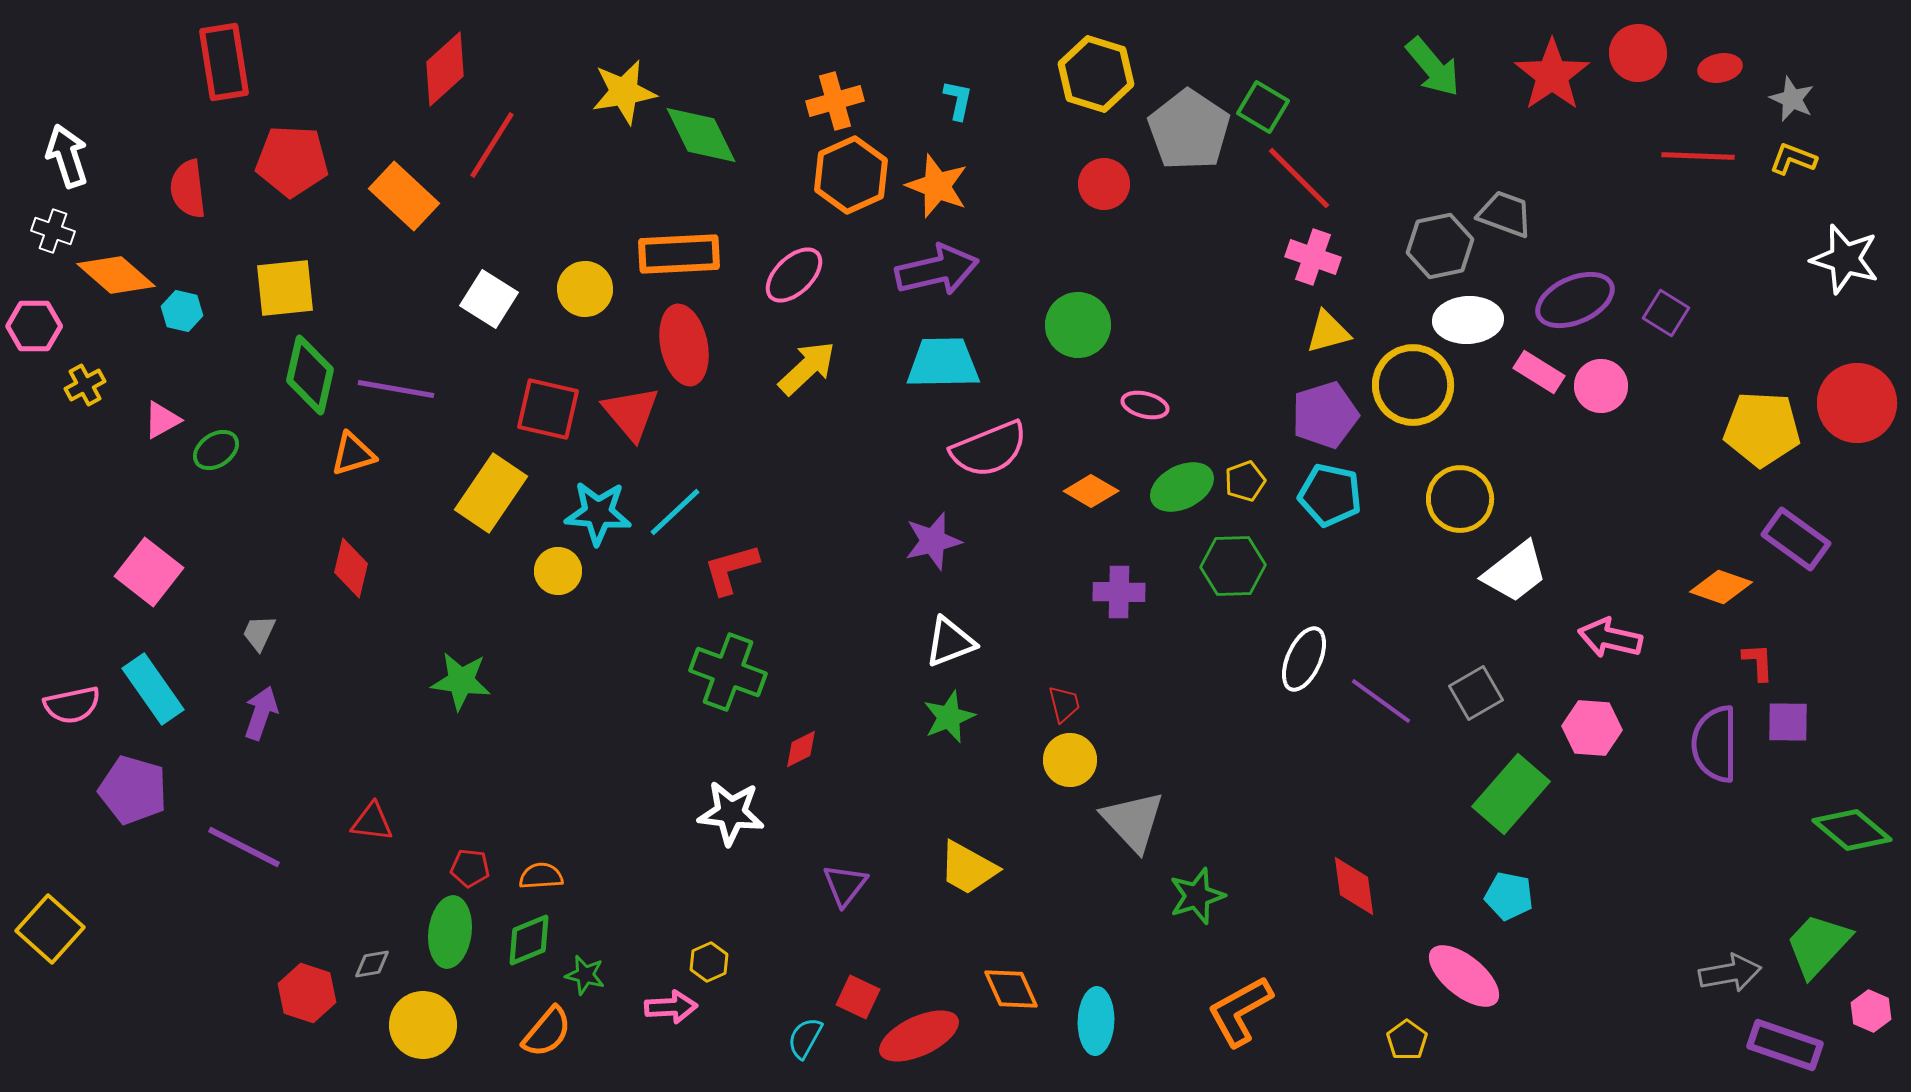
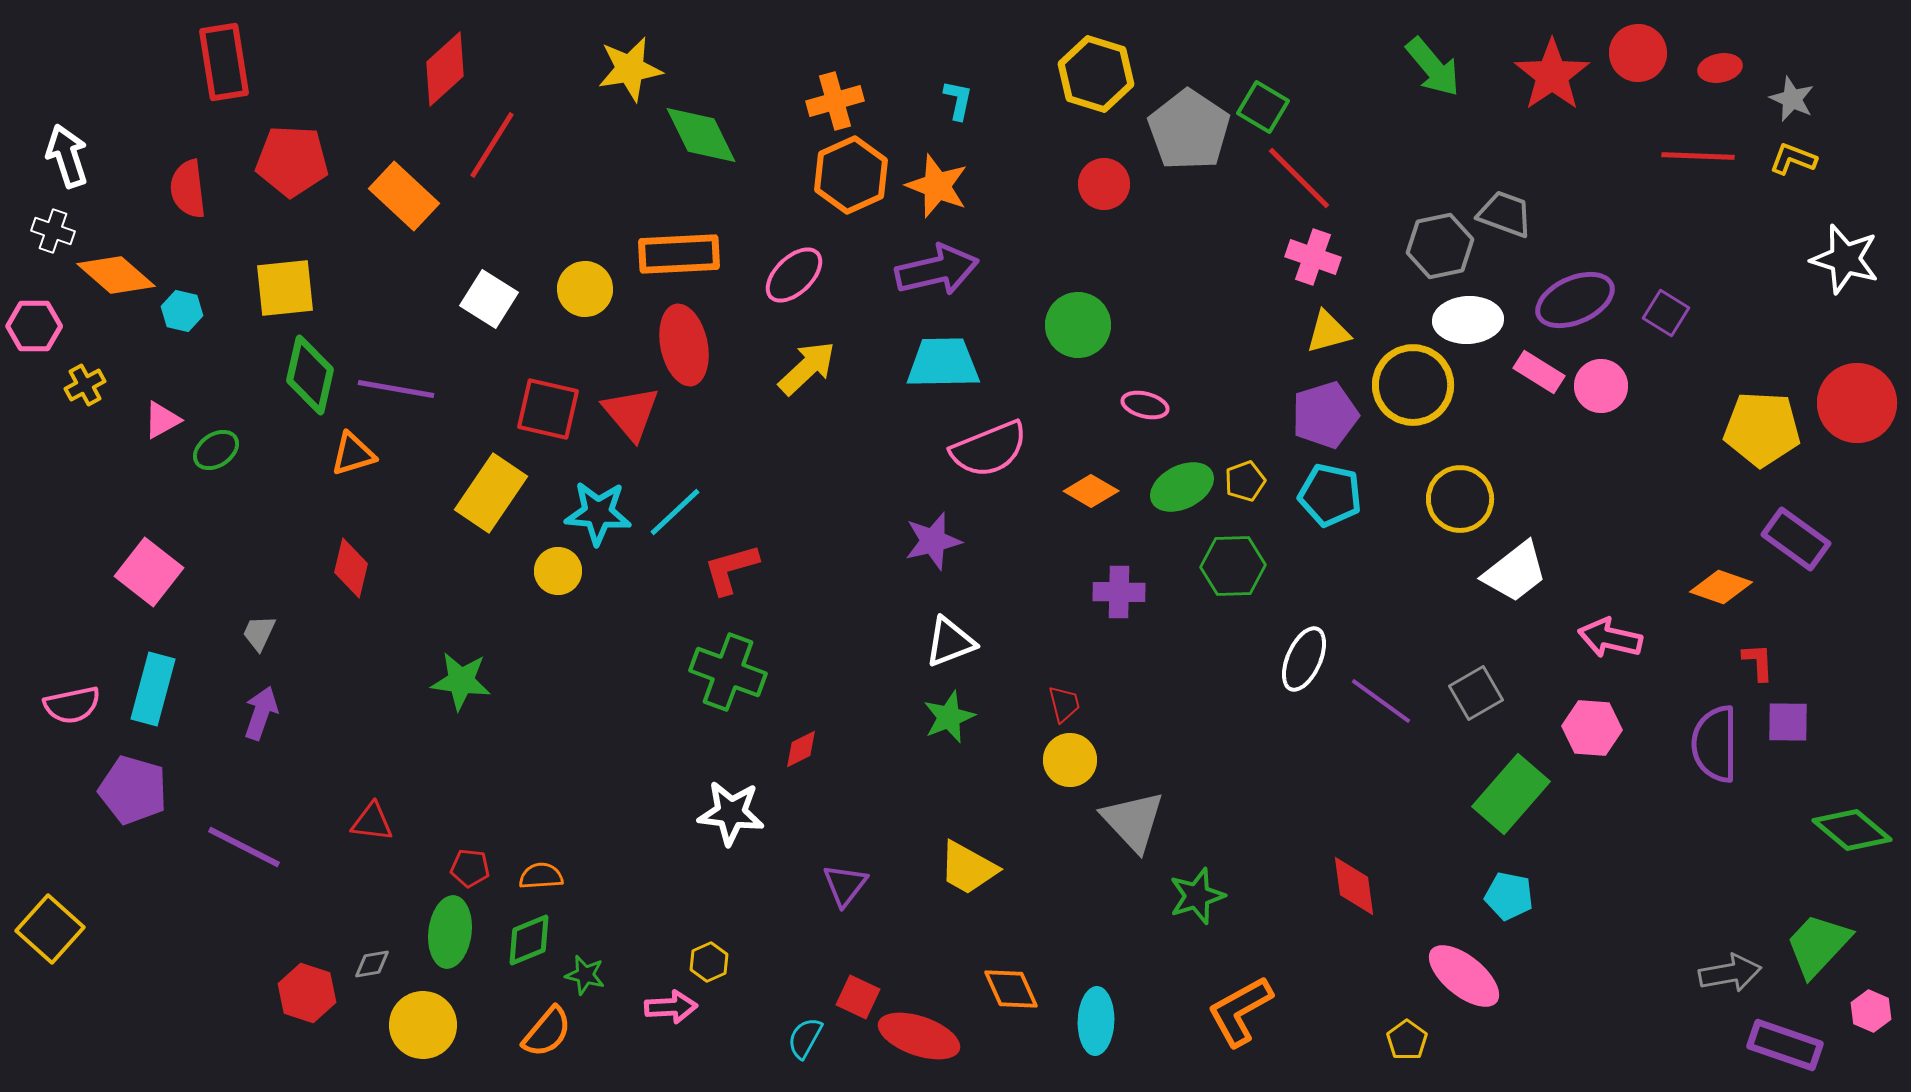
yellow star at (624, 92): moved 6 px right, 23 px up
cyan rectangle at (153, 689): rotated 50 degrees clockwise
red ellipse at (919, 1036): rotated 44 degrees clockwise
